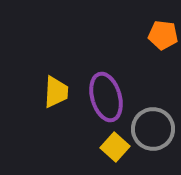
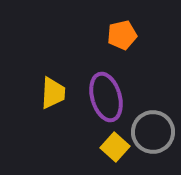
orange pentagon: moved 41 px left; rotated 20 degrees counterclockwise
yellow trapezoid: moved 3 px left, 1 px down
gray circle: moved 3 px down
